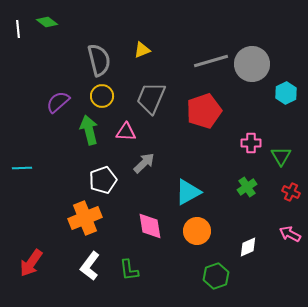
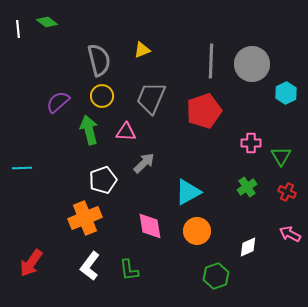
gray line: rotated 72 degrees counterclockwise
red cross: moved 4 px left
